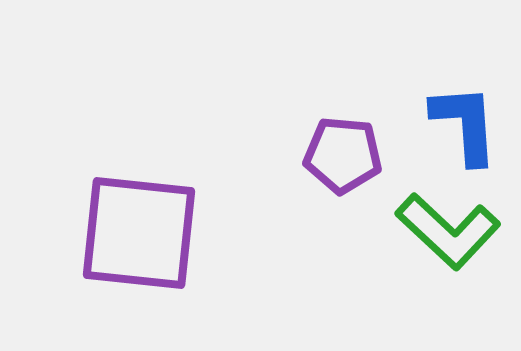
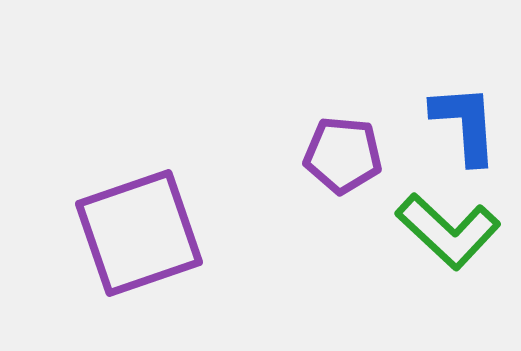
purple square: rotated 25 degrees counterclockwise
